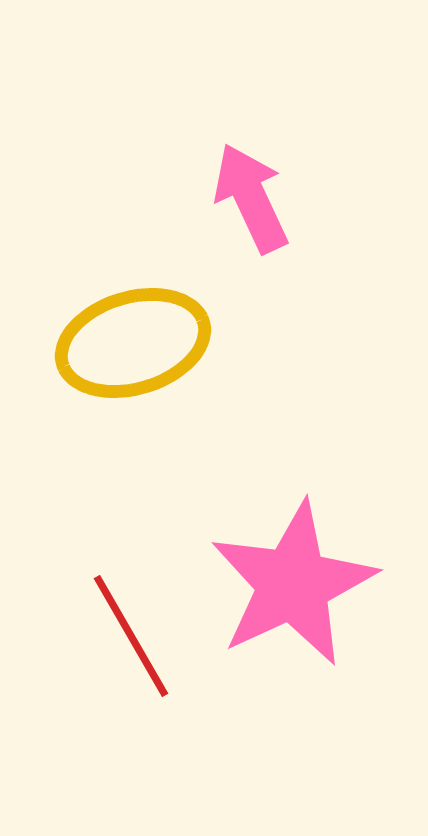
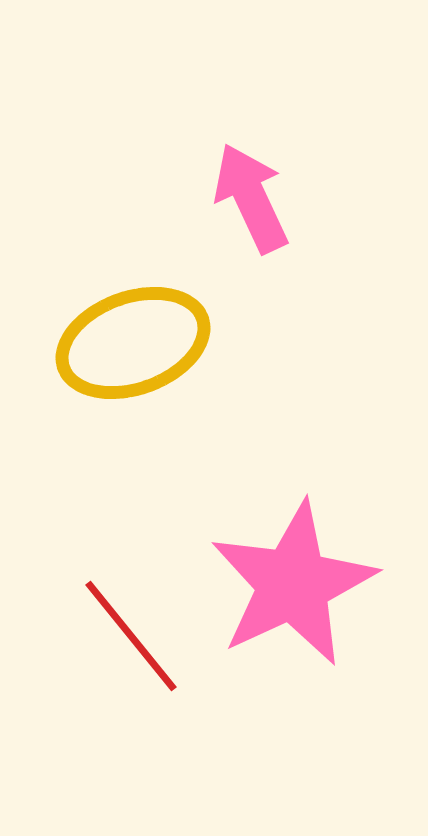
yellow ellipse: rotated 3 degrees counterclockwise
red line: rotated 9 degrees counterclockwise
